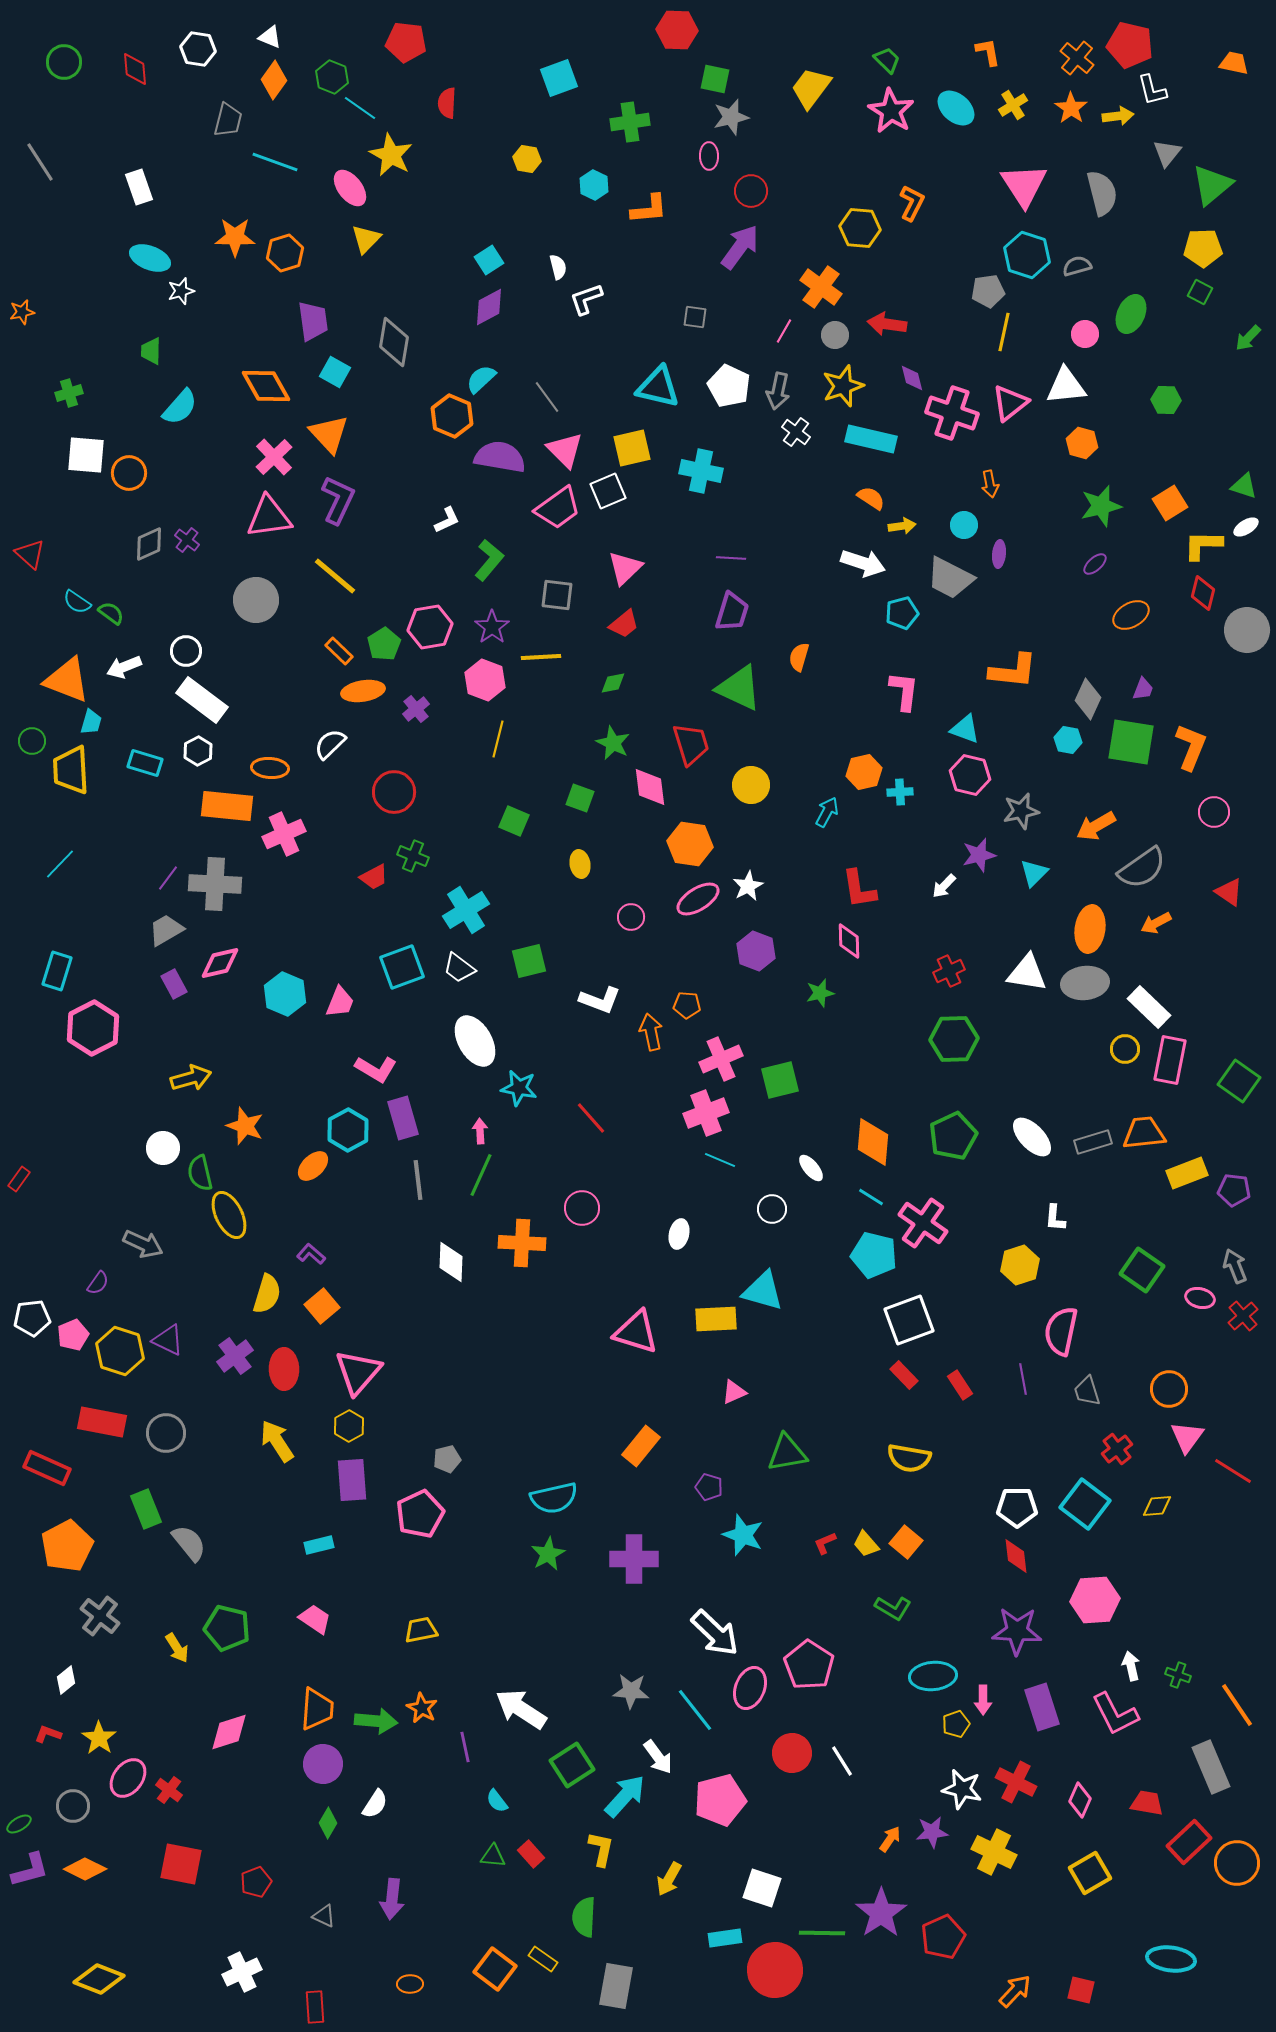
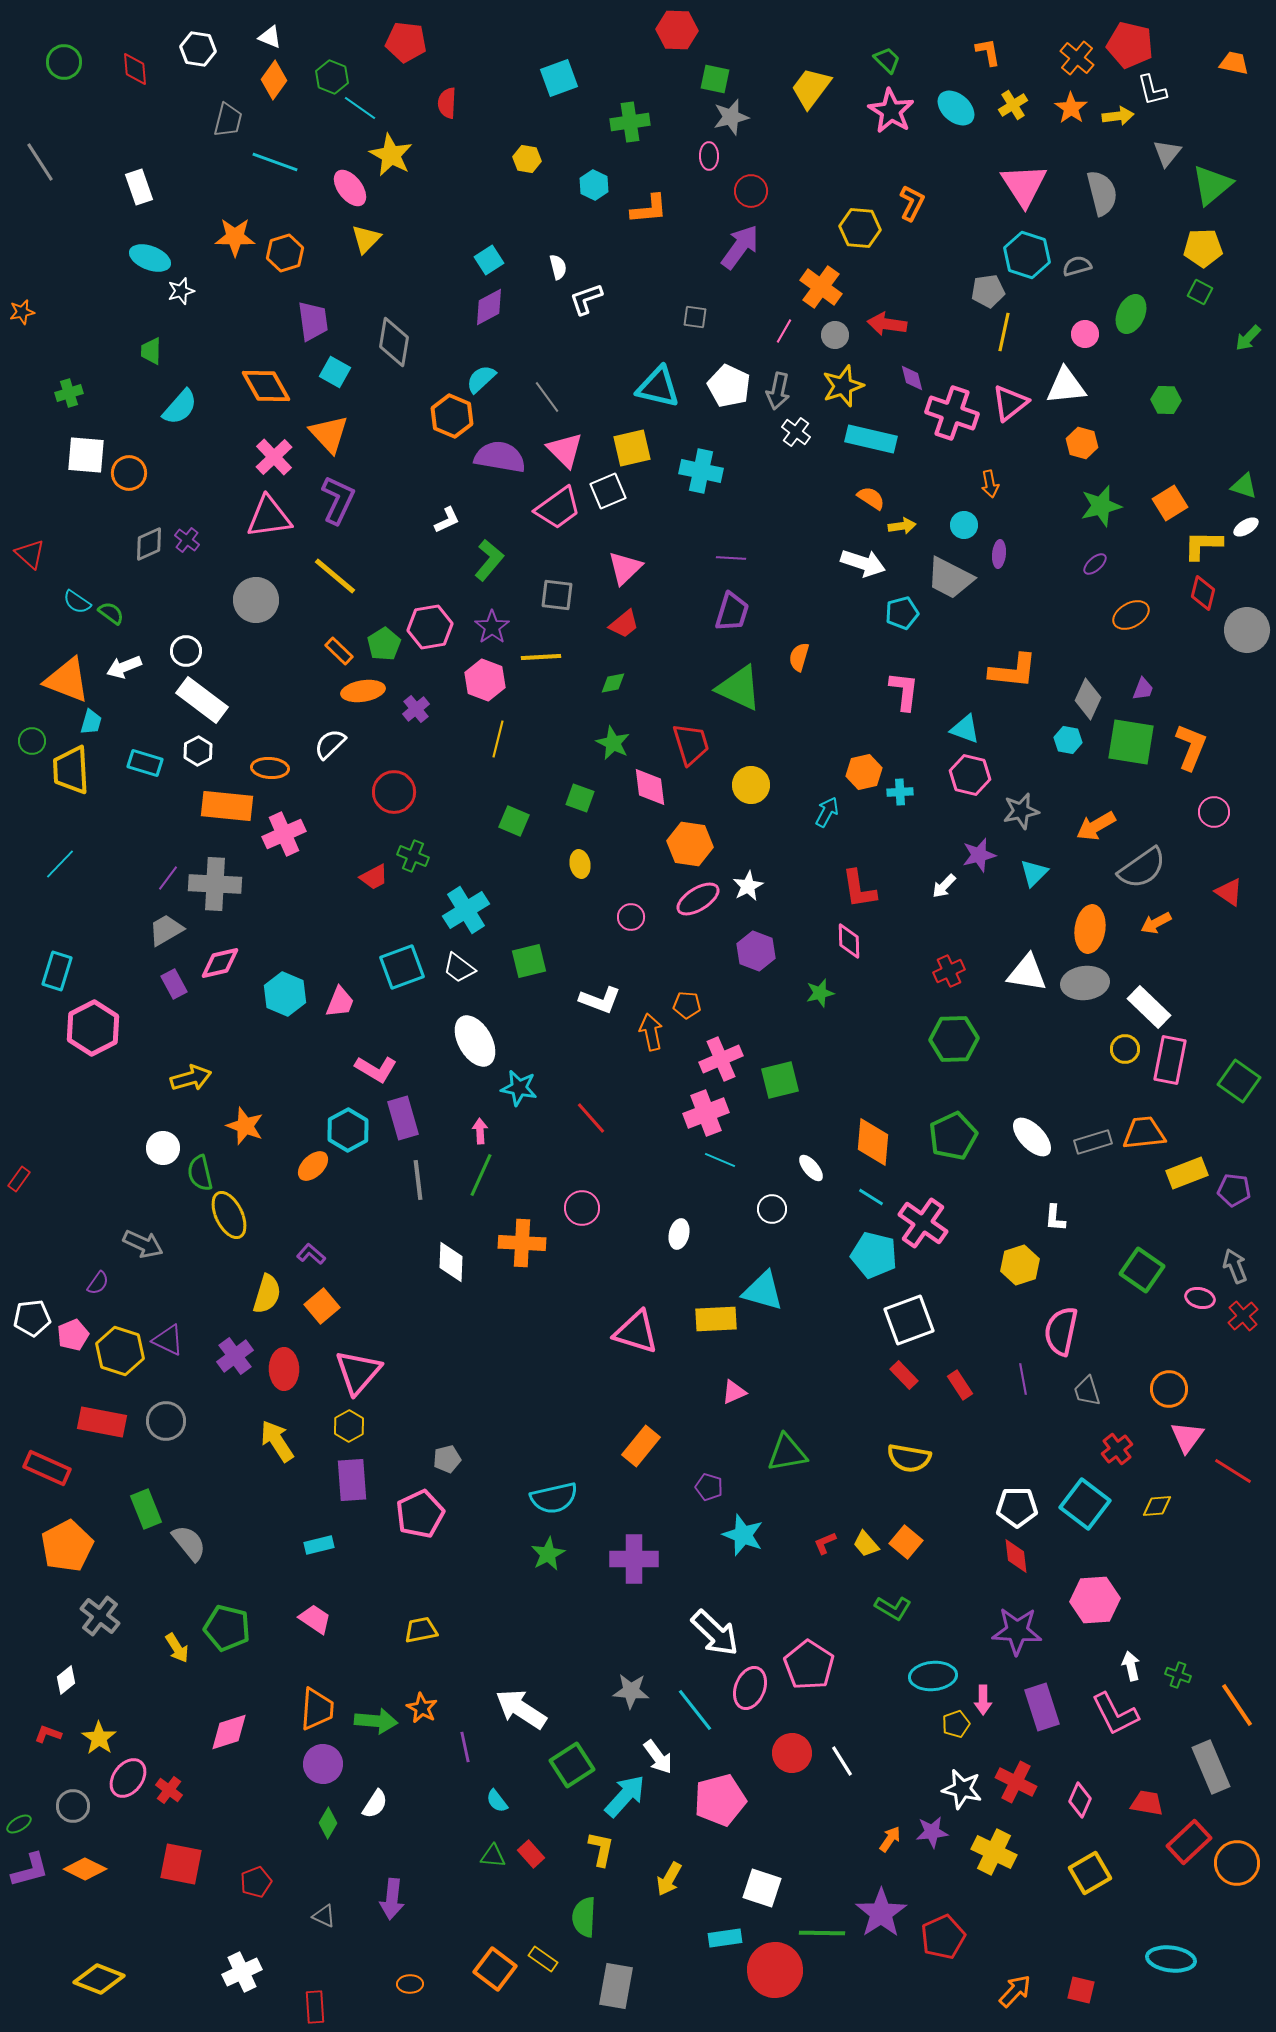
gray circle at (166, 1433): moved 12 px up
